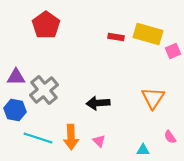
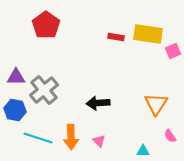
yellow rectangle: rotated 8 degrees counterclockwise
orange triangle: moved 3 px right, 6 px down
pink semicircle: moved 1 px up
cyan triangle: moved 1 px down
